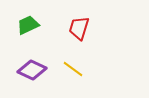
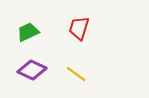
green trapezoid: moved 7 px down
yellow line: moved 3 px right, 5 px down
